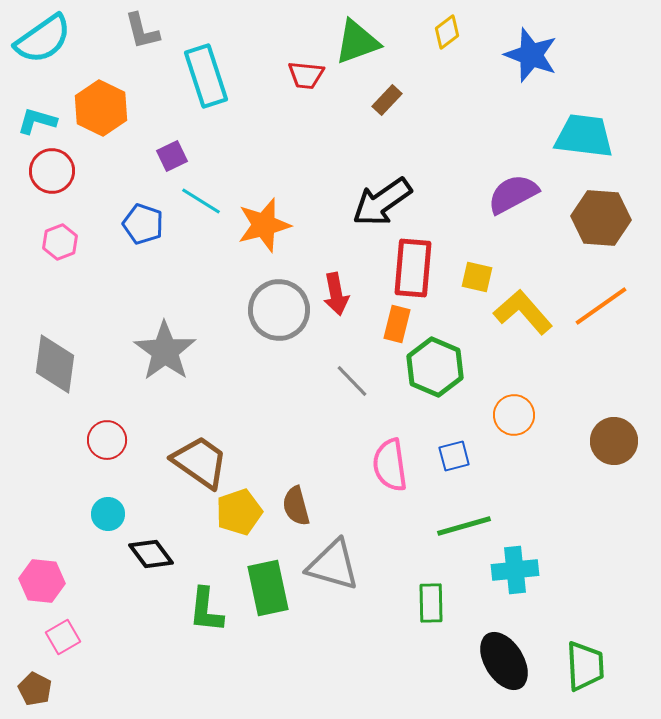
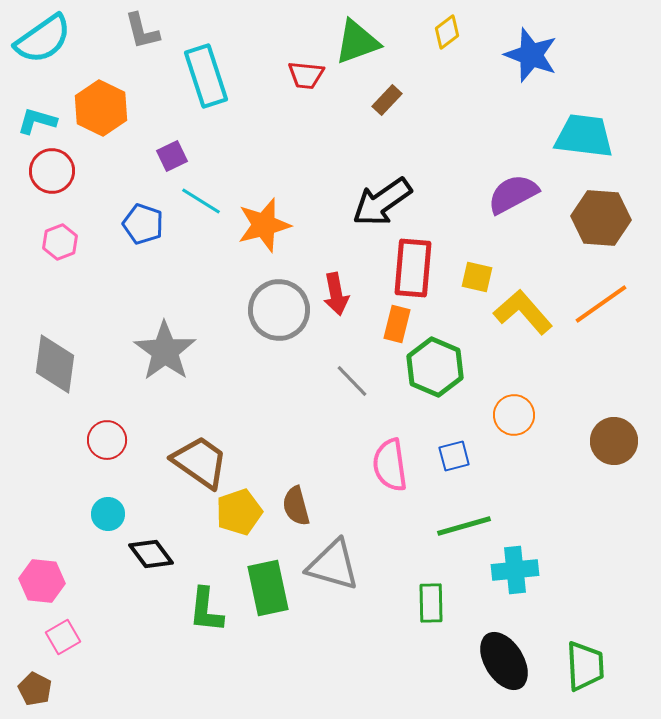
orange line at (601, 306): moved 2 px up
